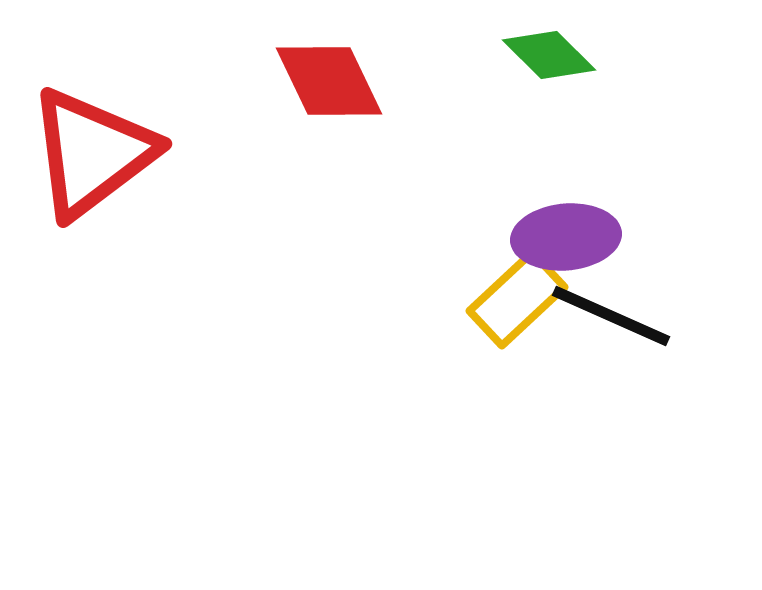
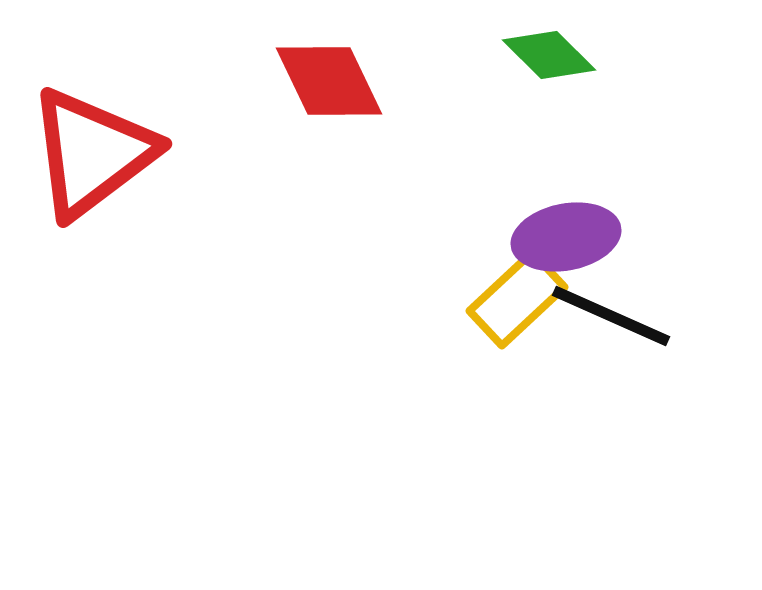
purple ellipse: rotated 6 degrees counterclockwise
